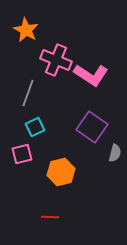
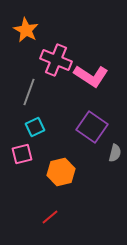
pink L-shape: moved 1 px down
gray line: moved 1 px right, 1 px up
red line: rotated 42 degrees counterclockwise
